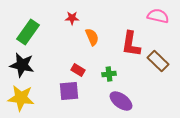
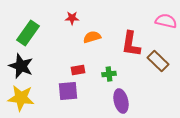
pink semicircle: moved 8 px right, 5 px down
green rectangle: moved 1 px down
orange semicircle: rotated 84 degrees counterclockwise
black star: moved 1 px left, 1 px down; rotated 10 degrees clockwise
red rectangle: rotated 40 degrees counterclockwise
purple square: moved 1 px left
purple ellipse: rotated 40 degrees clockwise
